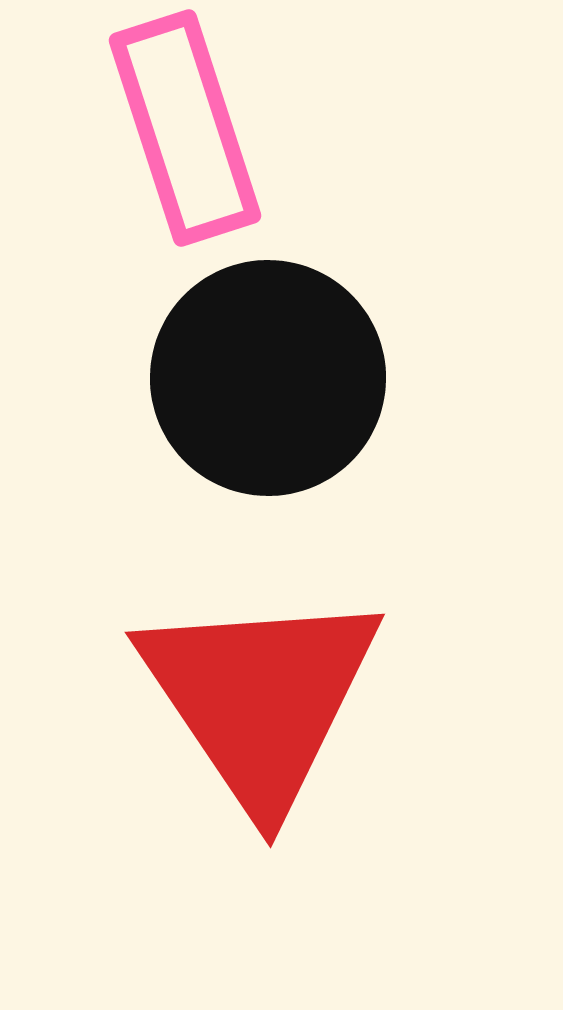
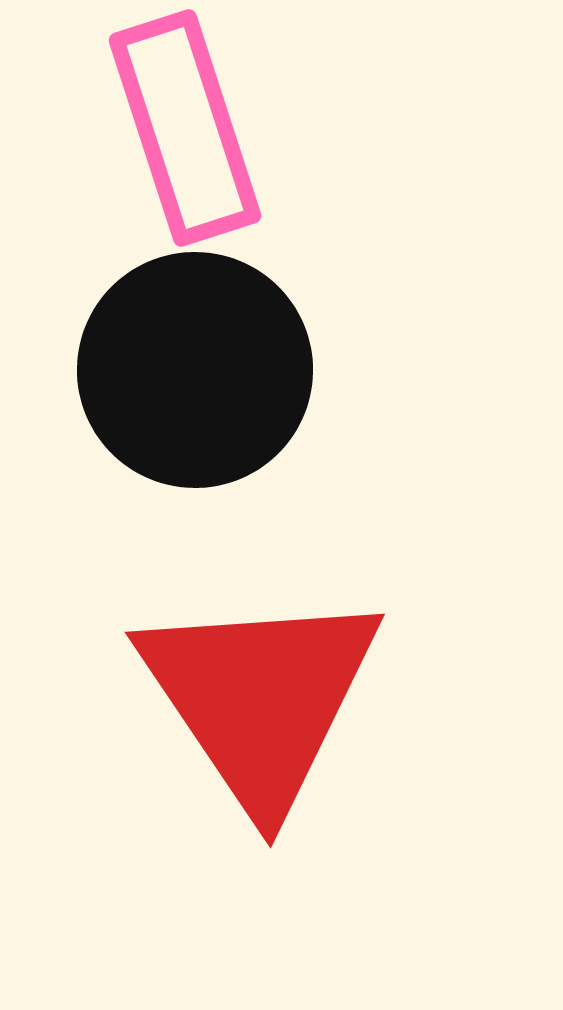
black circle: moved 73 px left, 8 px up
